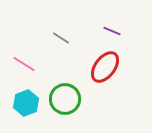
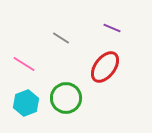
purple line: moved 3 px up
green circle: moved 1 px right, 1 px up
